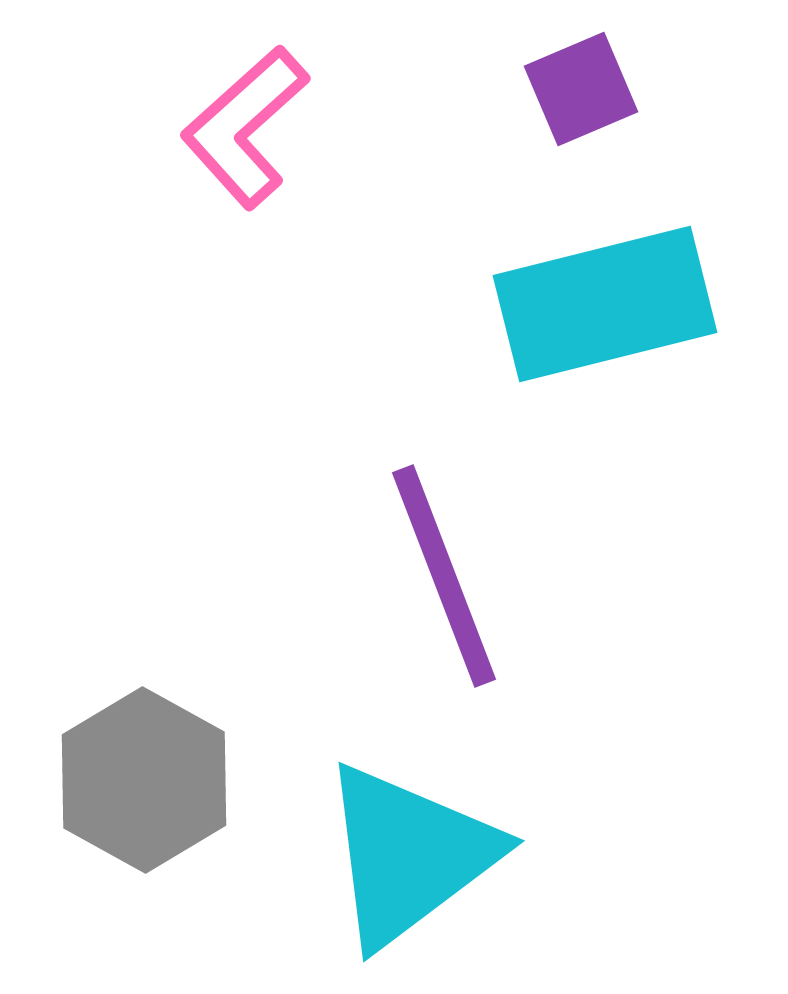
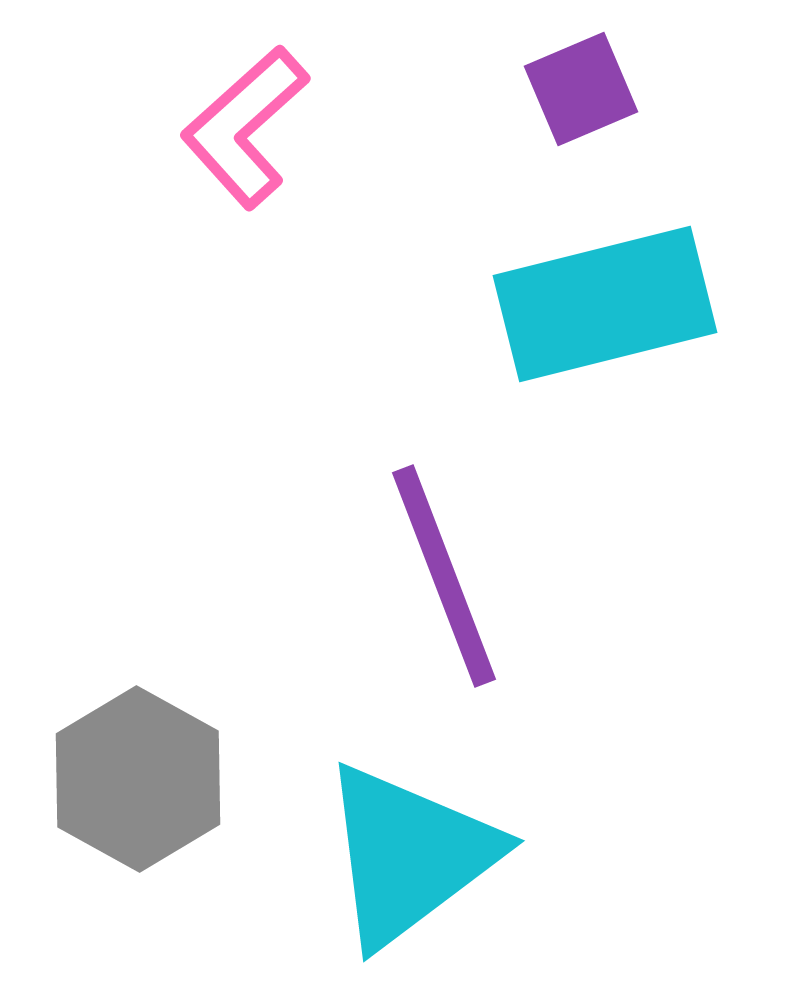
gray hexagon: moved 6 px left, 1 px up
